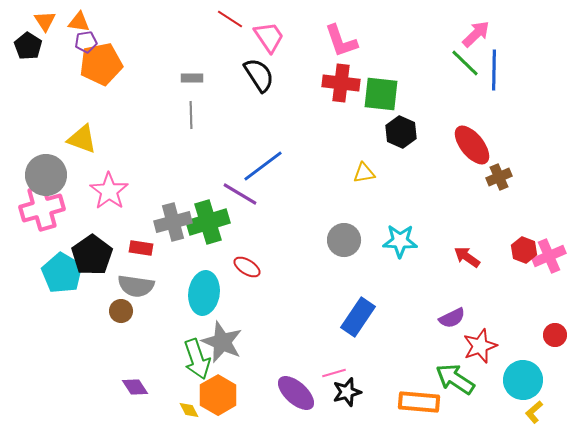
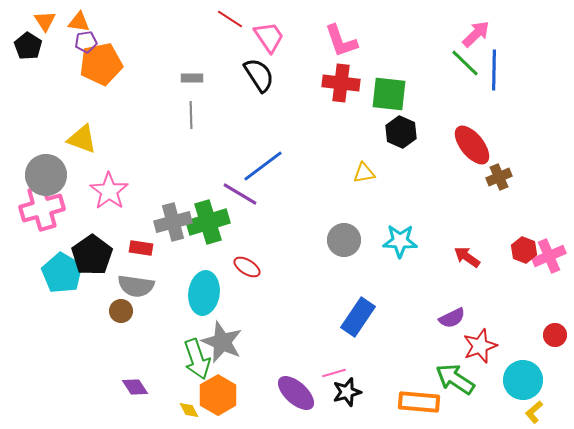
green square at (381, 94): moved 8 px right
